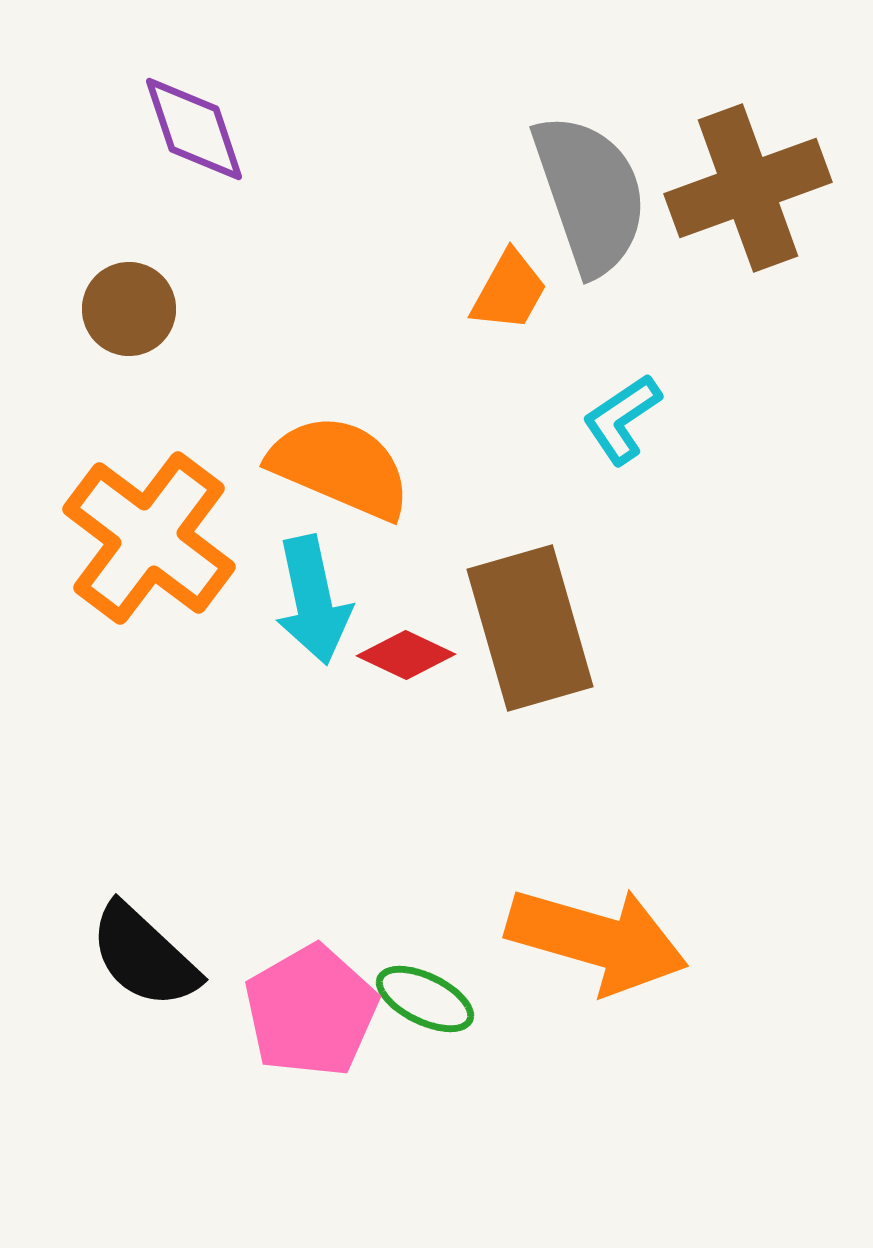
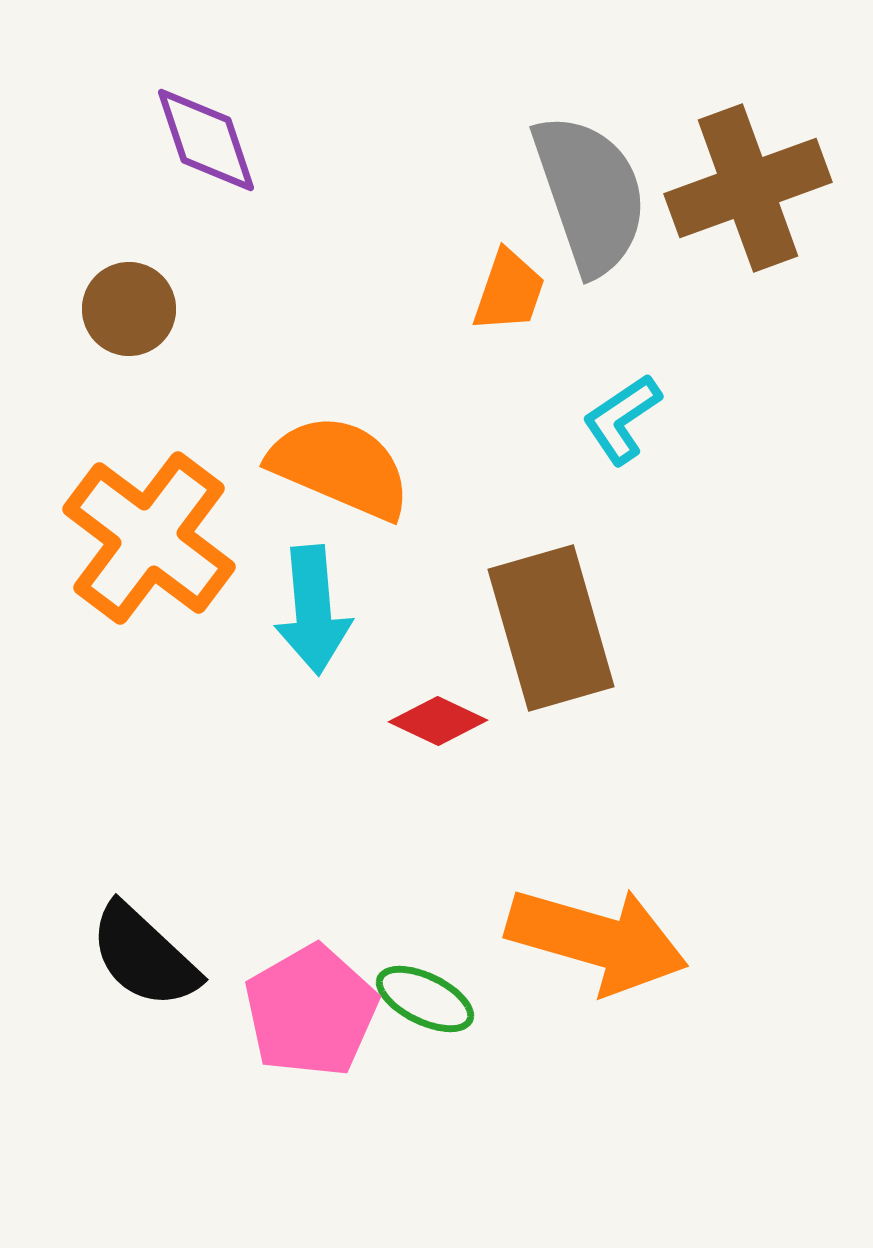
purple diamond: moved 12 px right, 11 px down
orange trapezoid: rotated 10 degrees counterclockwise
cyan arrow: moved 10 px down; rotated 7 degrees clockwise
brown rectangle: moved 21 px right
red diamond: moved 32 px right, 66 px down
